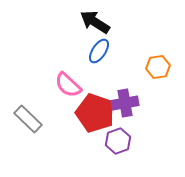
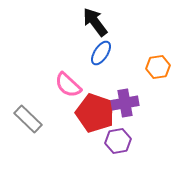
black arrow: rotated 20 degrees clockwise
blue ellipse: moved 2 px right, 2 px down
purple hexagon: rotated 10 degrees clockwise
